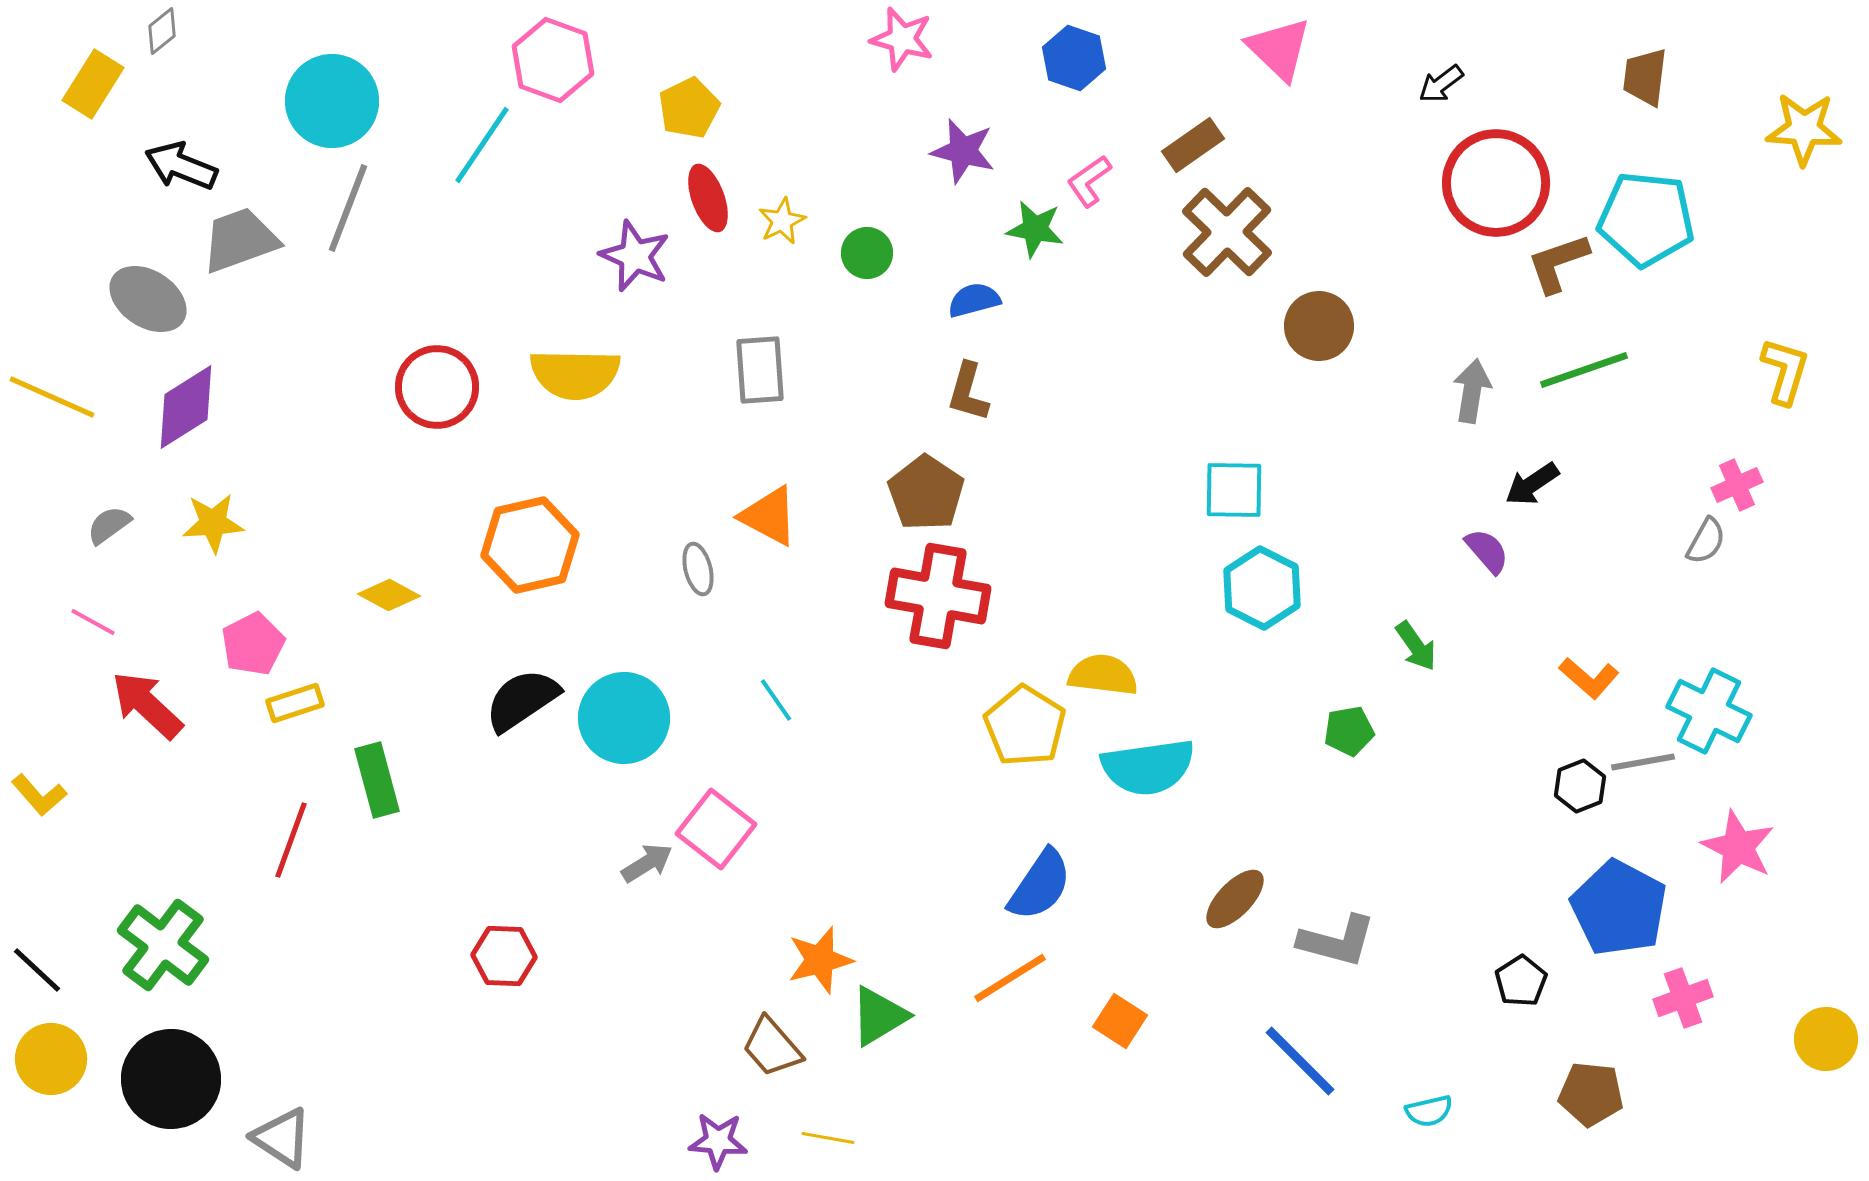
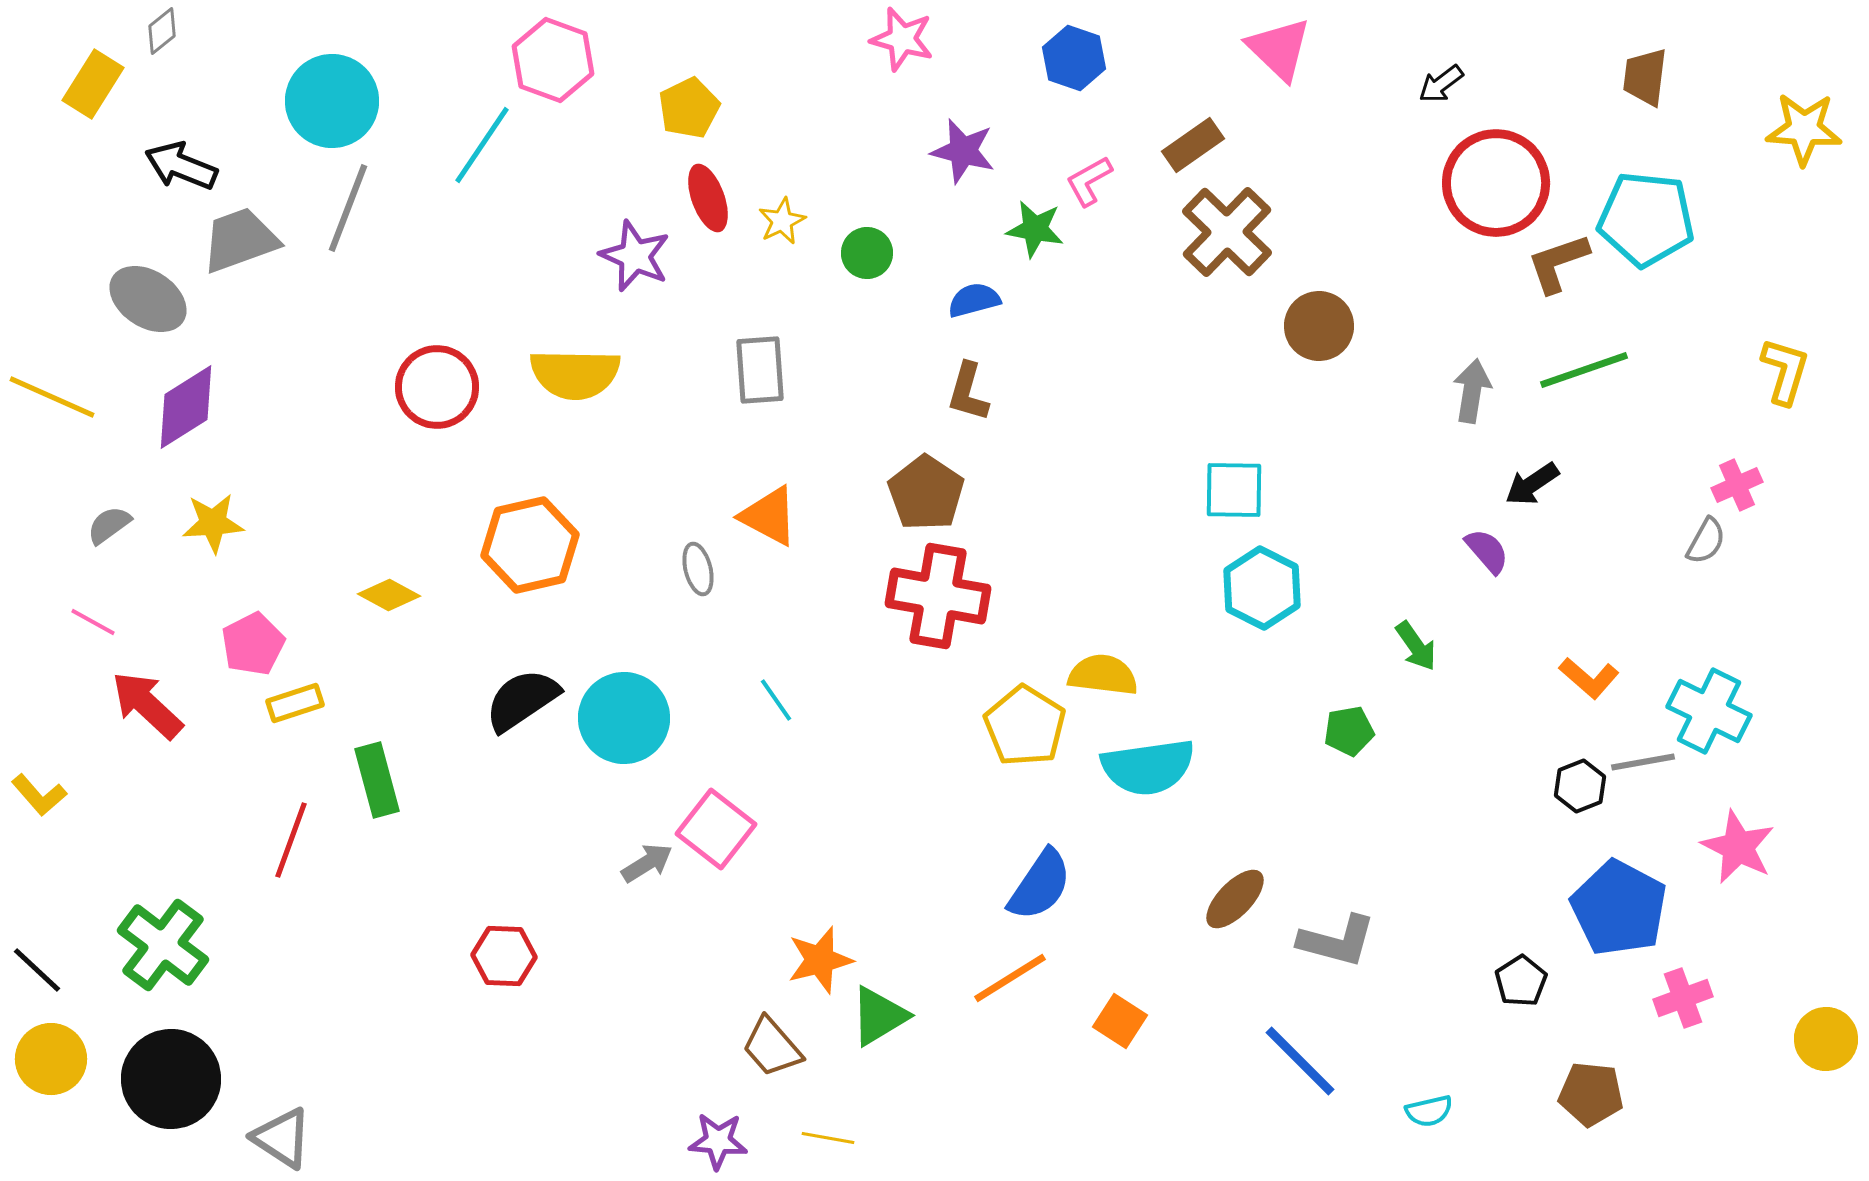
pink L-shape at (1089, 181): rotated 6 degrees clockwise
